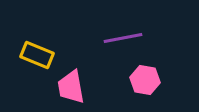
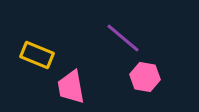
purple line: rotated 51 degrees clockwise
pink hexagon: moved 3 px up
